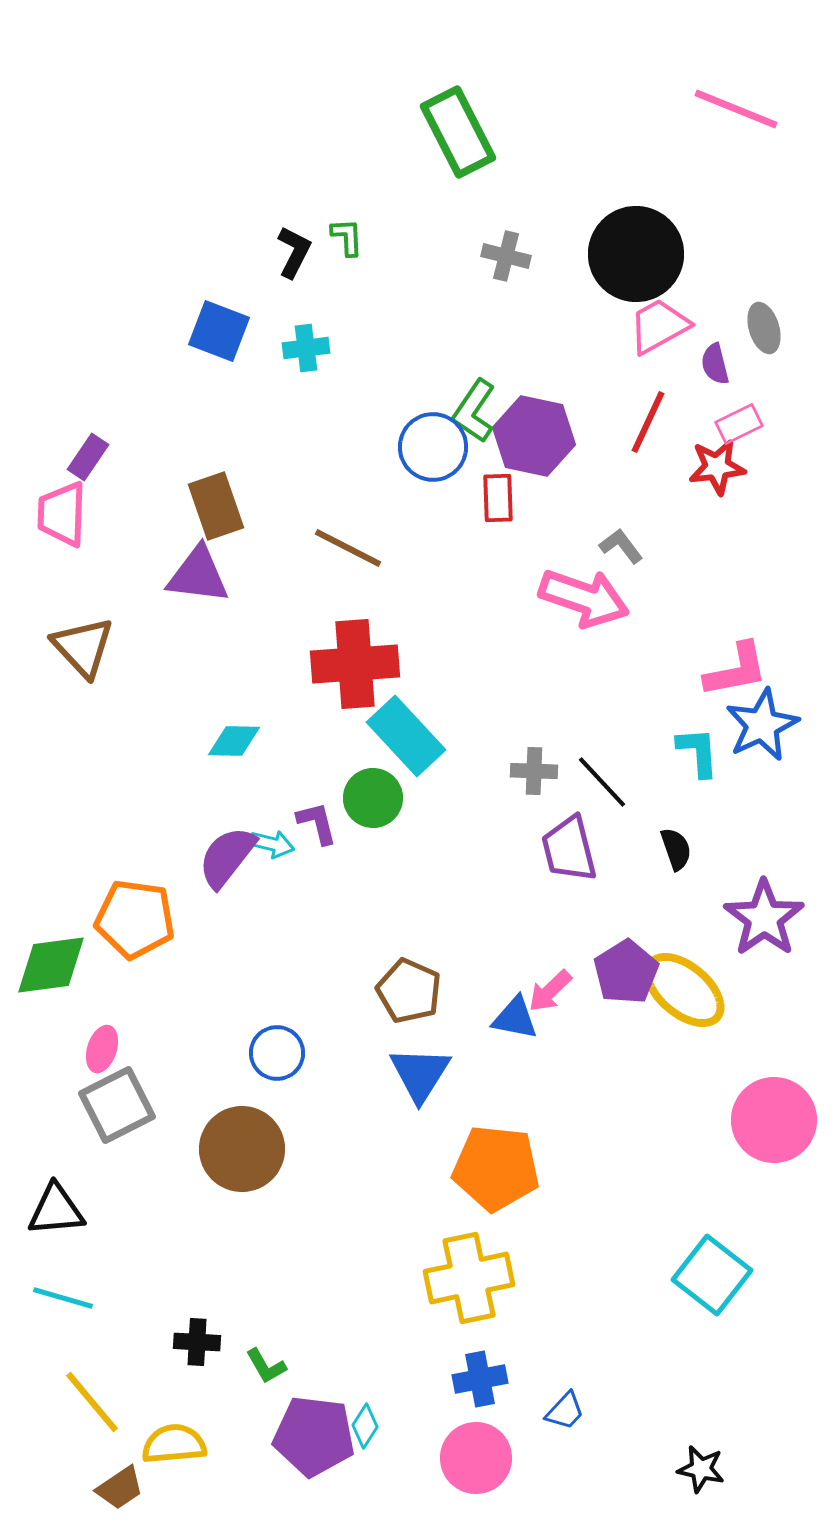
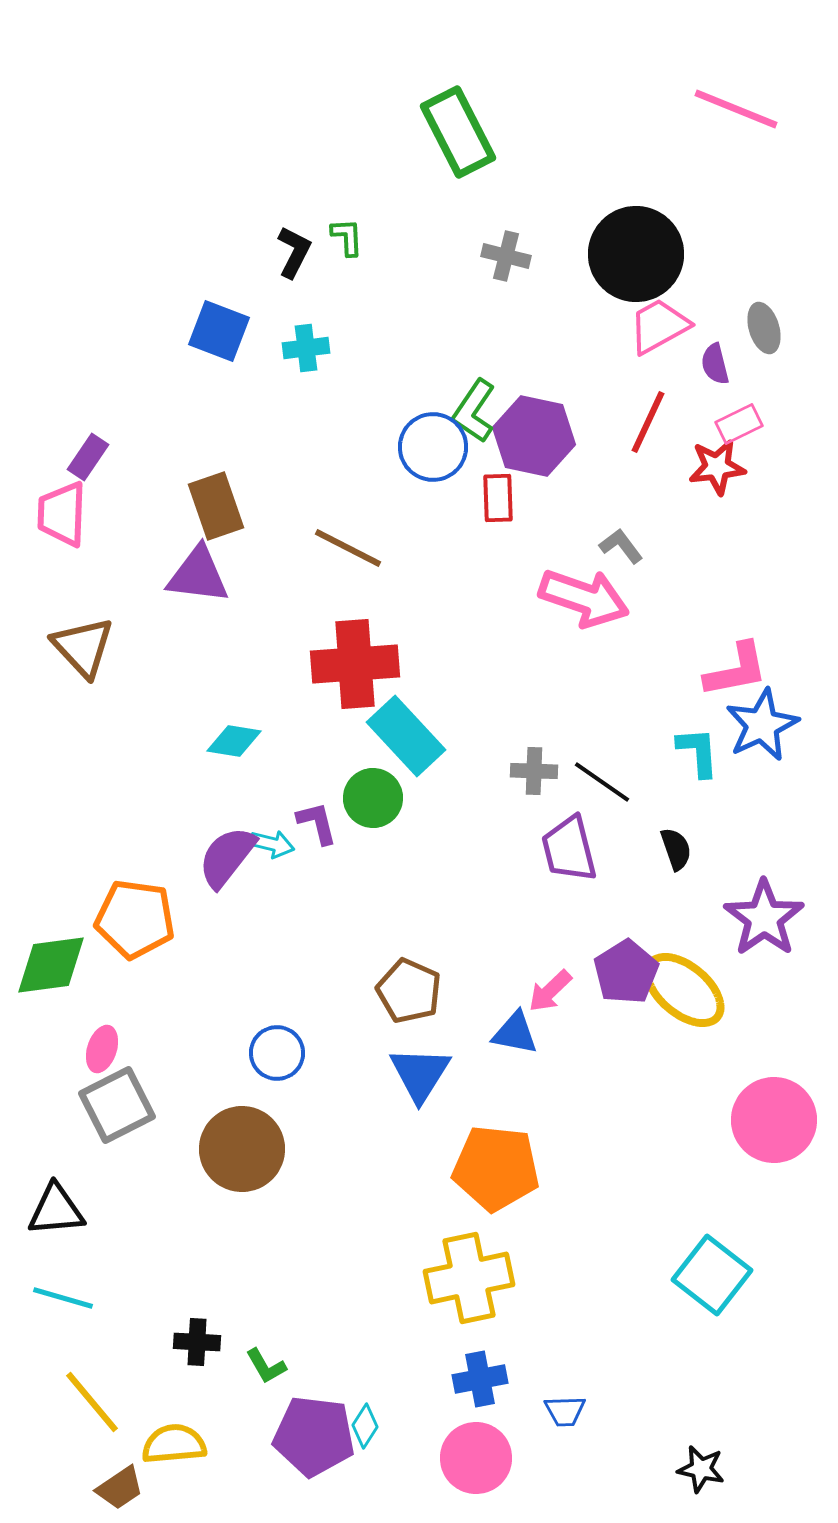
cyan diamond at (234, 741): rotated 8 degrees clockwise
black line at (602, 782): rotated 12 degrees counterclockwise
blue triangle at (515, 1018): moved 15 px down
blue trapezoid at (565, 1411): rotated 45 degrees clockwise
